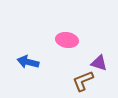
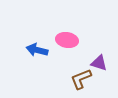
blue arrow: moved 9 px right, 12 px up
brown L-shape: moved 2 px left, 2 px up
